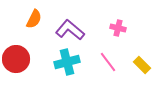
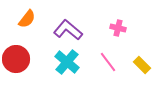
orange semicircle: moved 7 px left; rotated 12 degrees clockwise
purple L-shape: moved 2 px left
cyan cross: rotated 35 degrees counterclockwise
